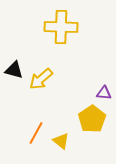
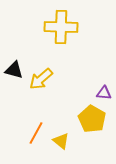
yellow pentagon: rotated 8 degrees counterclockwise
